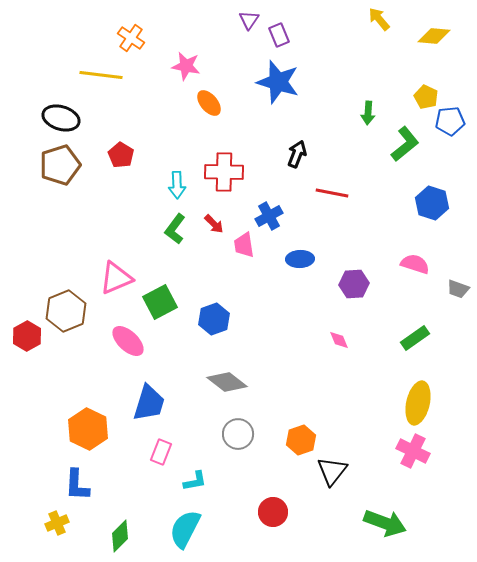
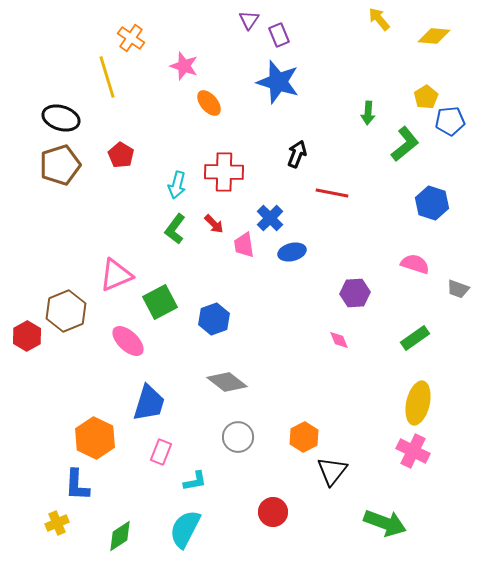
pink star at (186, 66): moved 2 px left; rotated 8 degrees clockwise
yellow line at (101, 75): moved 6 px right, 2 px down; rotated 66 degrees clockwise
yellow pentagon at (426, 97): rotated 15 degrees clockwise
cyan arrow at (177, 185): rotated 16 degrees clockwise
blue cross at (269, 216): moved 1 px right, 2 px down; rotated 16 degrees counterclockwise
blue ellipse at (300, 259): moved 8 px left, 7 px up; rotated 12 degrees counterclockwise
pink triangle at (116, 278): moved 3 px up
purple hexagon at (354, 284): moved 1 px right, 9 px down
orange hexagon at (88, 429): moved 7 px right, 9 px down
gray circle at (238, 434): moved 3 px down
orange hexagon at (301, 440): moved 3 px right, 3 px up; rotated 8 degrees counterclockwise
green diamond at (120, 536): rotated 12 degrees clockwise
